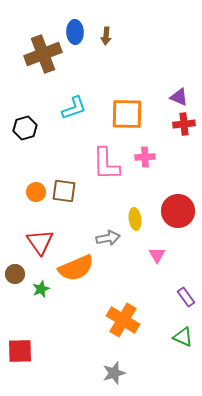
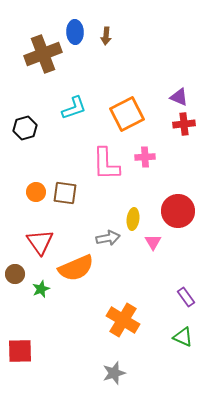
orange square: rotated 28 degrees counterclockwise
brown square: moved 1 px right, 2 px down
yellow ellipse: moved 2 px left; rotated 15 degrees clockwise
pink triangle: moved 4 px left, 13 px up
